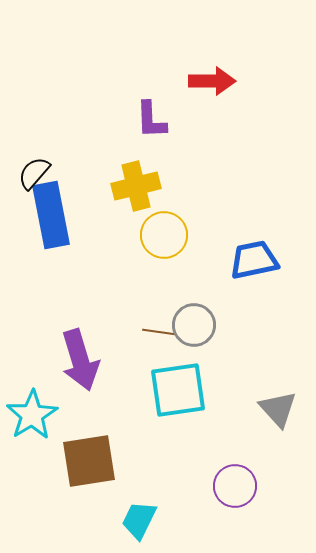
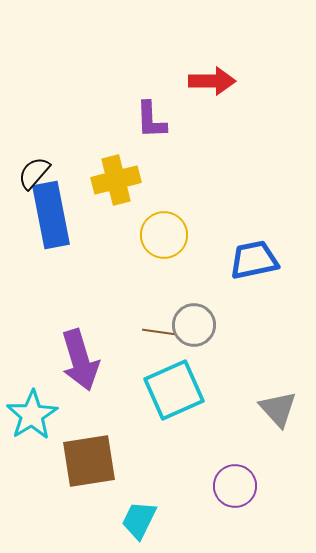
yellow cross: moved 20 px left, 6 px up
cyan square: moved 4 px left; rotated 16 degrees counterclockwise
